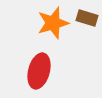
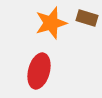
orange star: moved 2 px left
